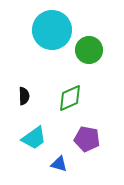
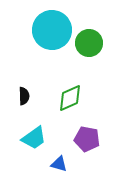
green circle: moved 7 px up
